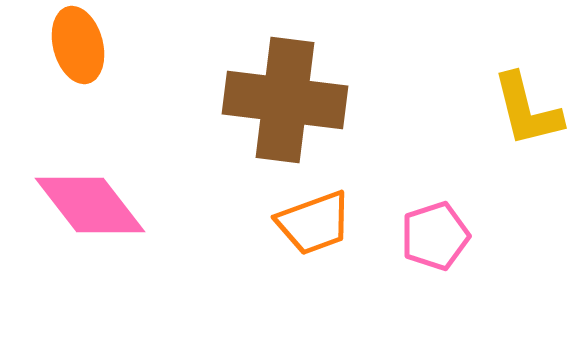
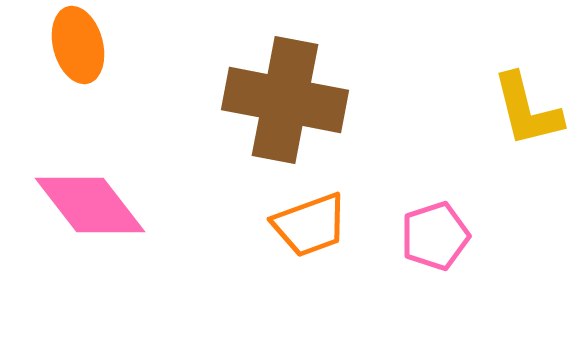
brown cross: rotated 4 degrees clockwise
orange trapezoid: moved 4 px left, 2 px down
